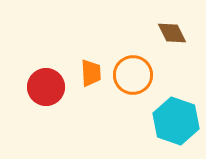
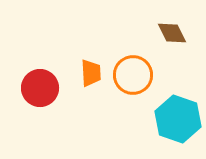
red circle: moved 6 px left, 1 px down
cyan hexagon: moved 2 px right, 2 px up
